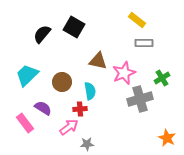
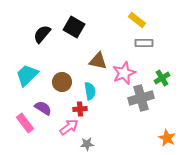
gray cross: moved 1 px right, 1 px up
